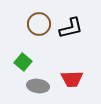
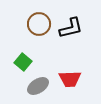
red trapezoid: moved 2 px left
gray ellipse: rotated 40 degrees counterclockwise
